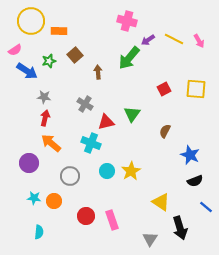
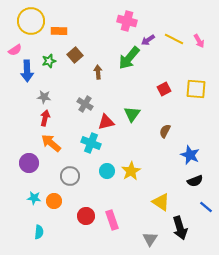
blue arrow: rotated 55 degrees clockwise
